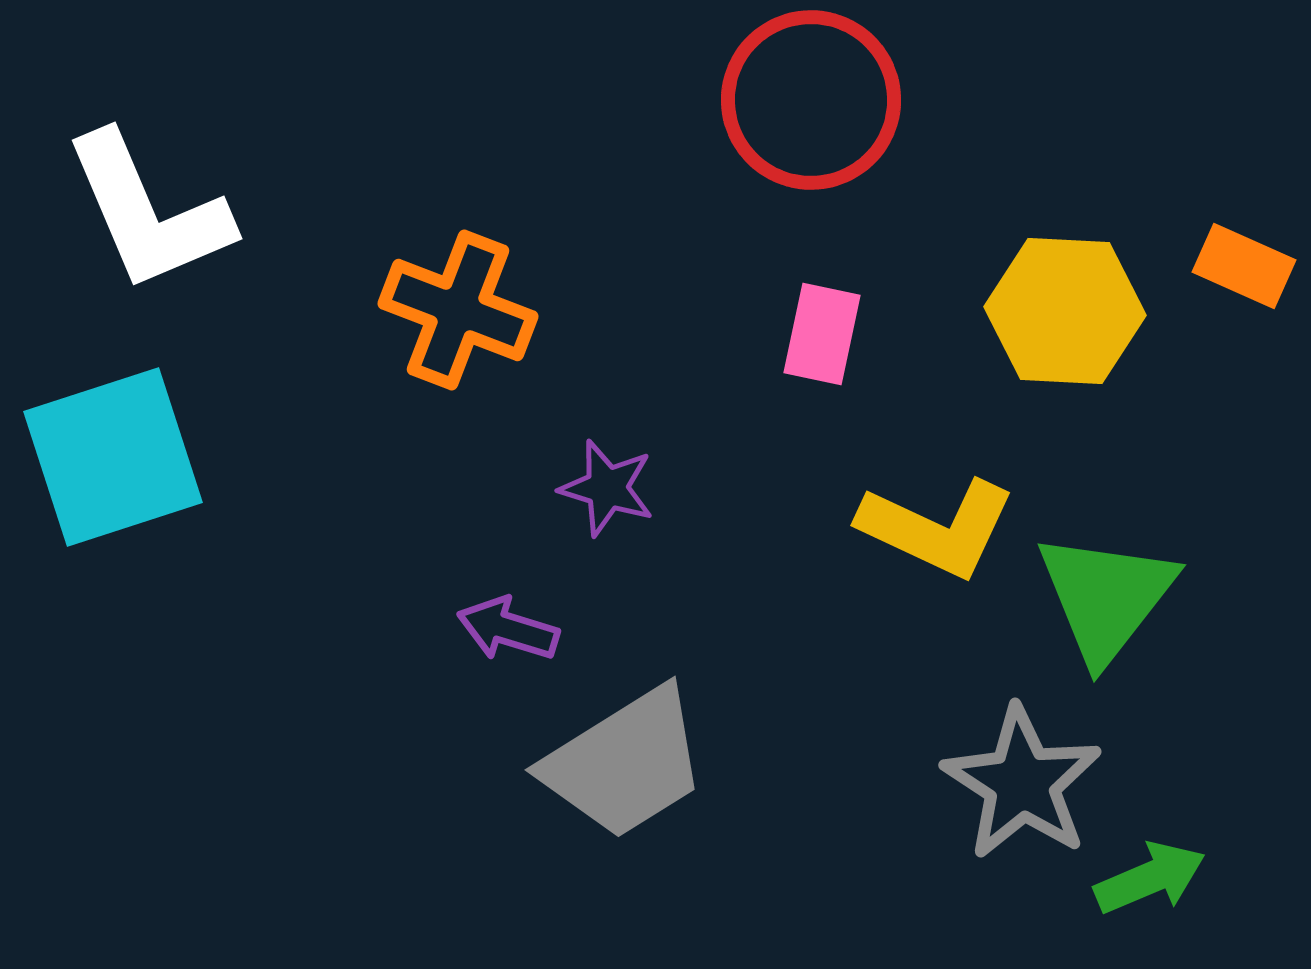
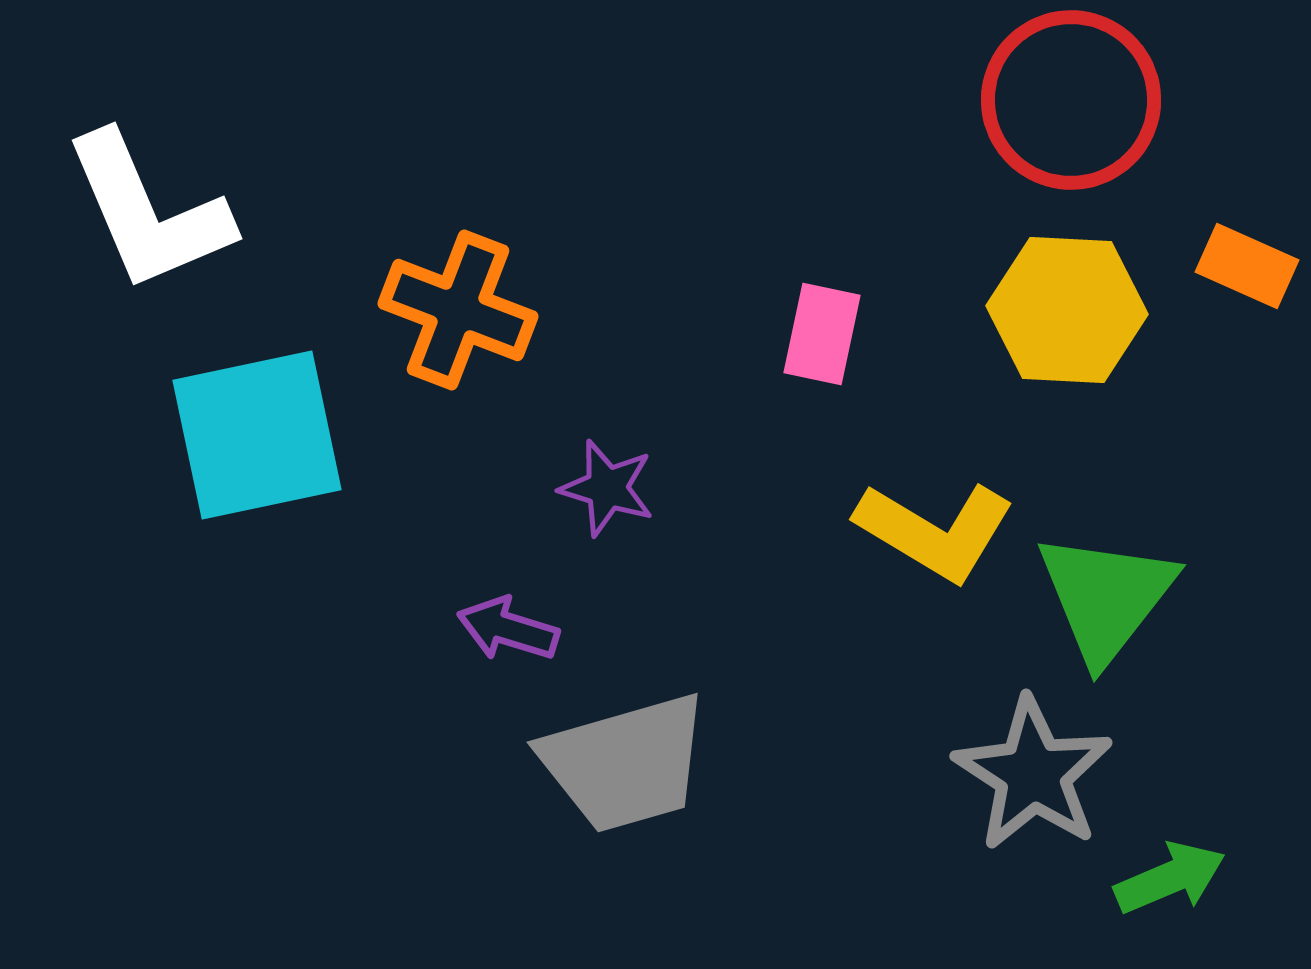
red circle: moved 260 px right
orange rectangle: moved 3 px right
yellow hexagon: moved 2 px right, 1 px up
cyan square: moved 144 px right, 22 px up; rotated 6 degrees clockwise
yellow L-shape: moved 2 px left, 3 px down; rotated 6 degrees clockwise
gray trapezoid: rotated 16 degrees clockwise
gray star: moved 11 px right, 9 px up
green arrow: moved 20 px right
